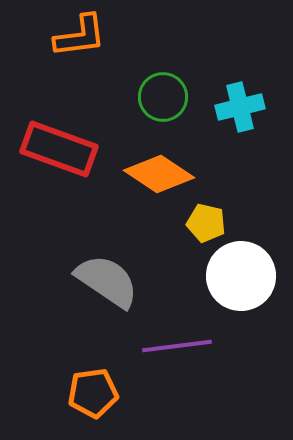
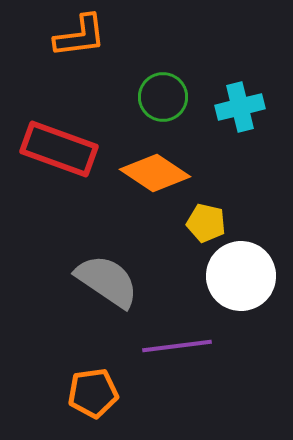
orange diamond: moved 4 px left, 1 px up
